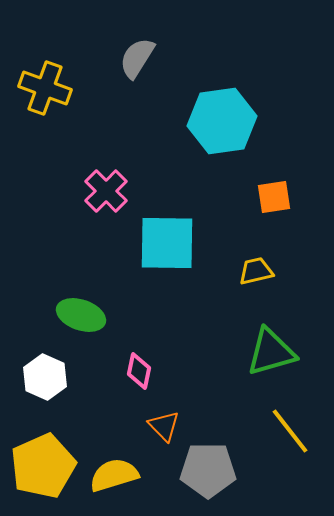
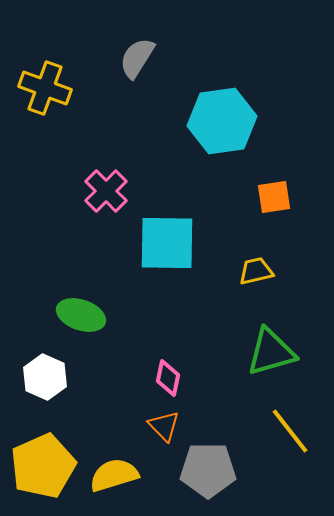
pink diamond: moved 29 px right, 7 px down
